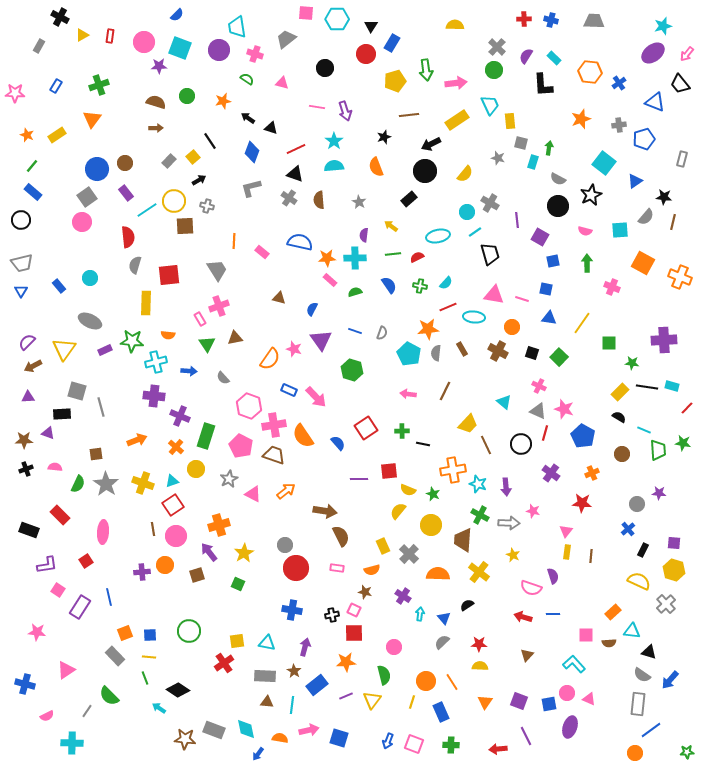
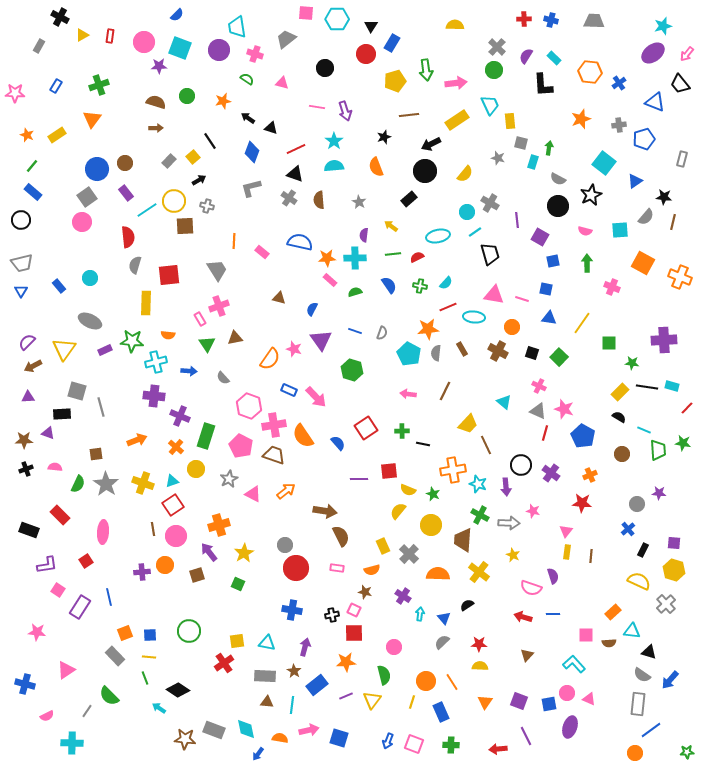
black circle at (521, 444): moved 21 px down
orange cross at (592, 473): moved 2 px left, 2 px down
